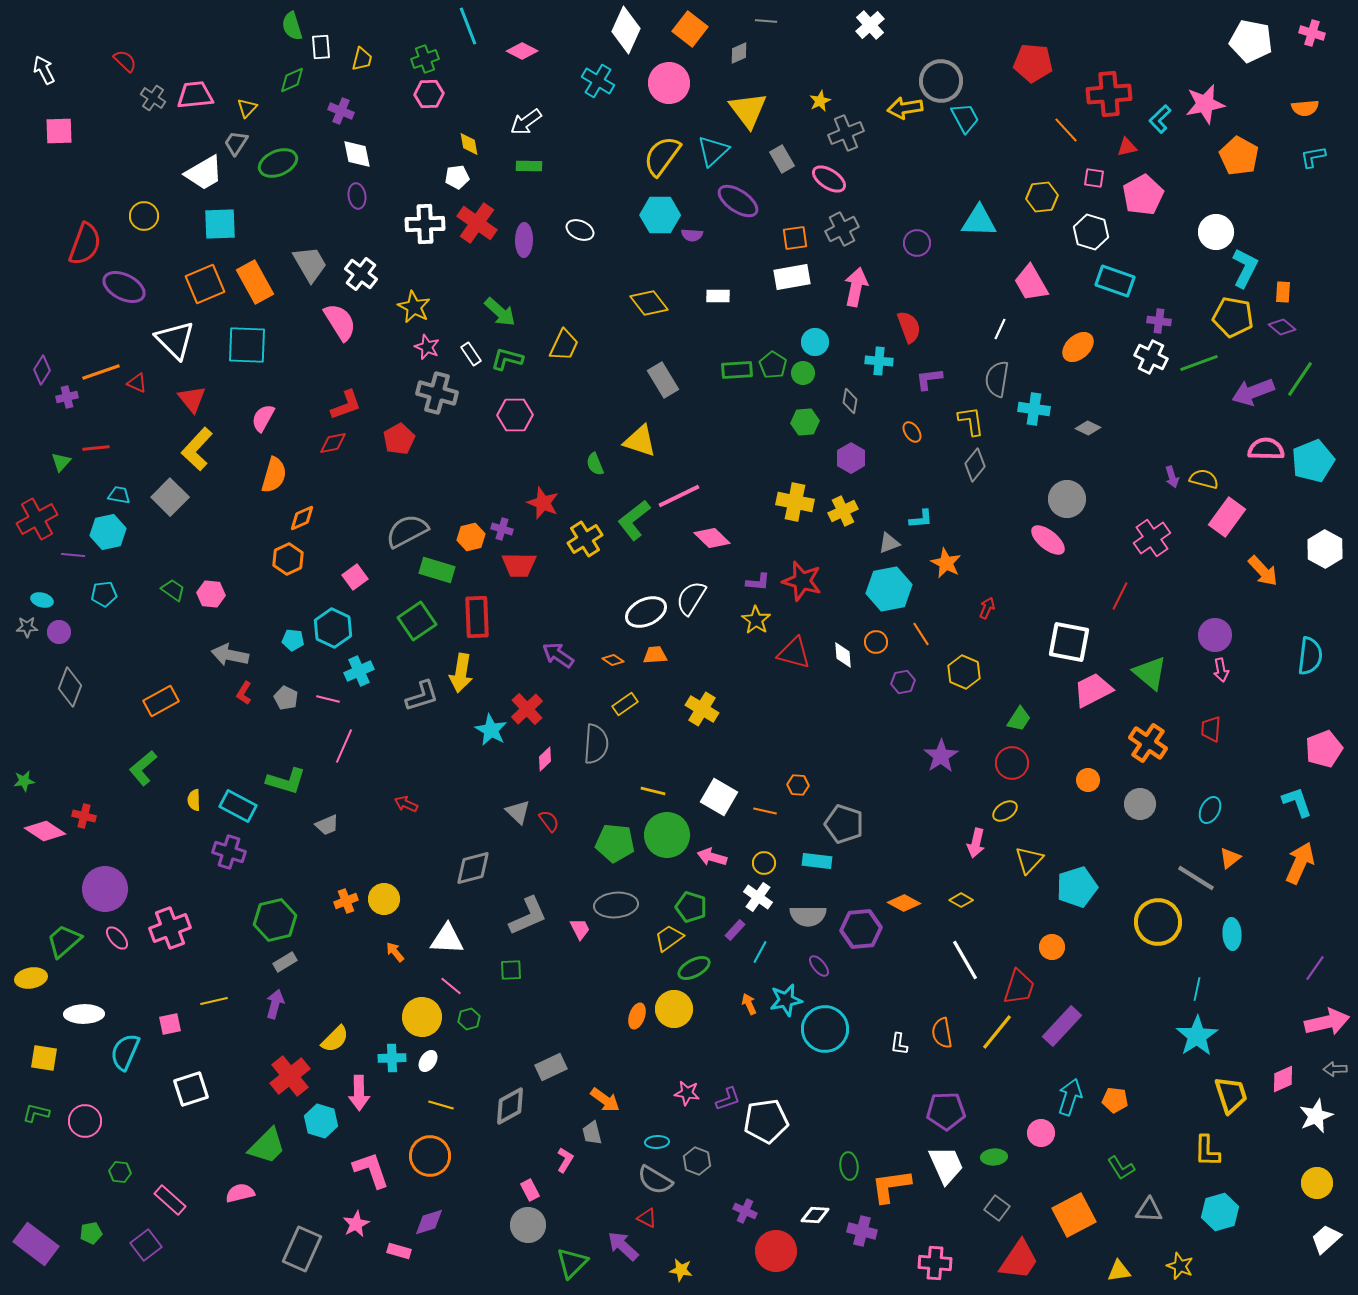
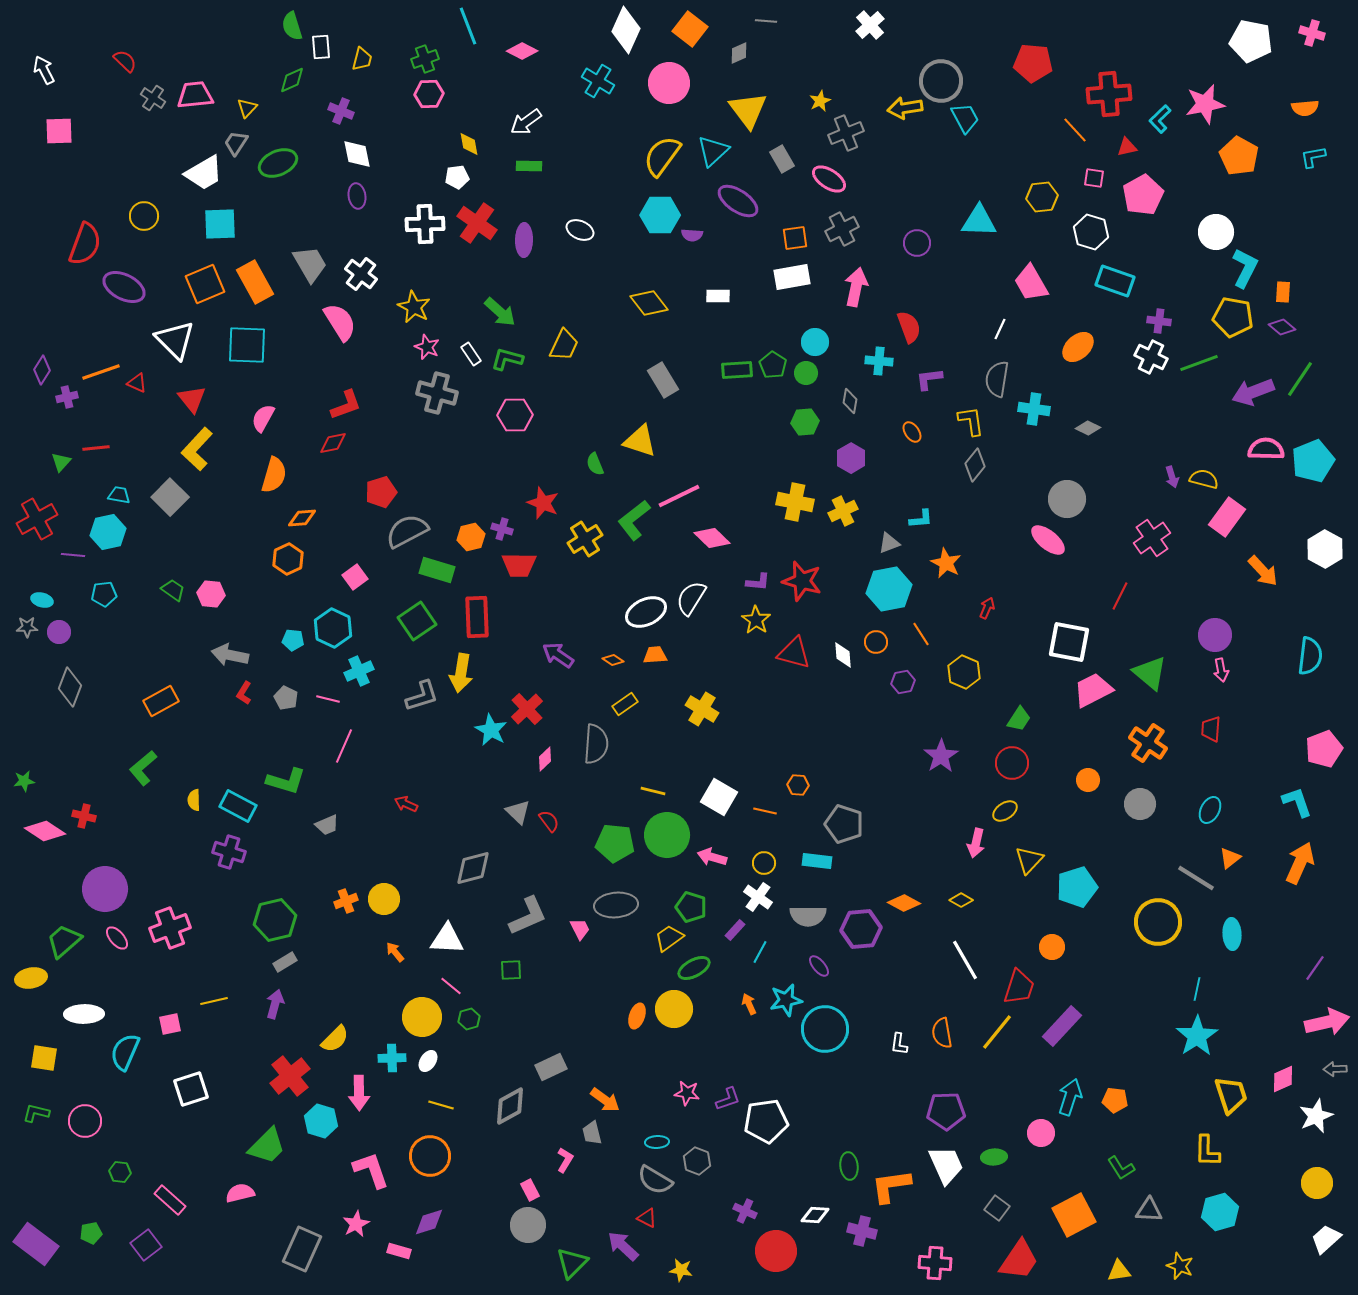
orange line at (1066, 130): moved 9 px right
green circle at (803, 373): moved 3 px right
red pentagon at (399, 439): moved 18 px left, 53 px down; rotated 12 degrees clockwise
orange diamond at (302, 518): rotated 20 degrees clockwise
